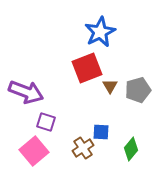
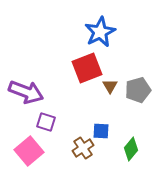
blue square: moved 1 px up
pink square: moved 5 px left
